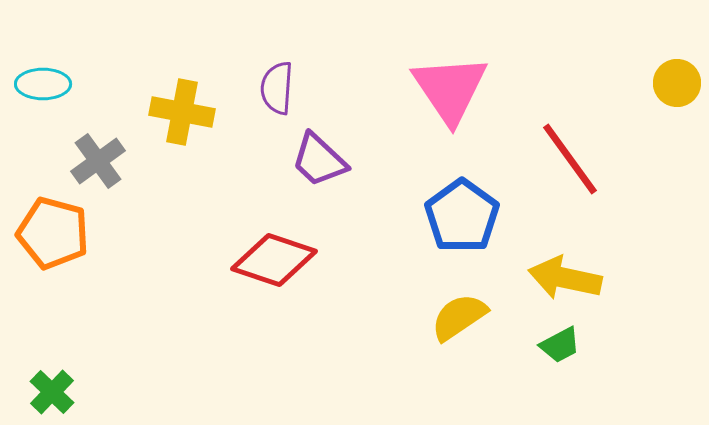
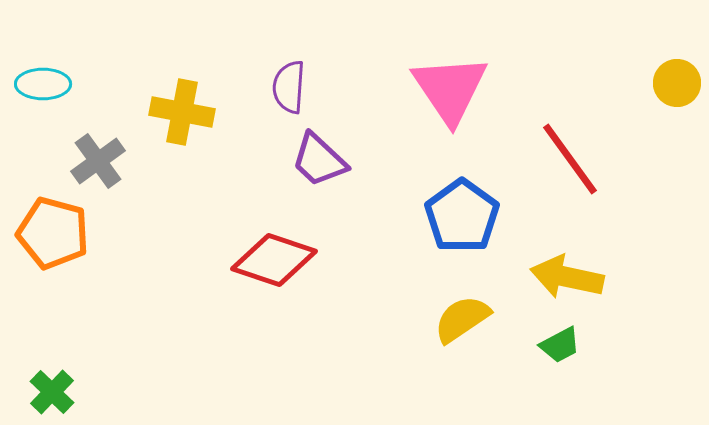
purple semicircle: moved 12 px right, 1 px up
yellow arrow: moved 2 px right, 1 px up
yellow semicircle: moved 3 px right, 2 px down
